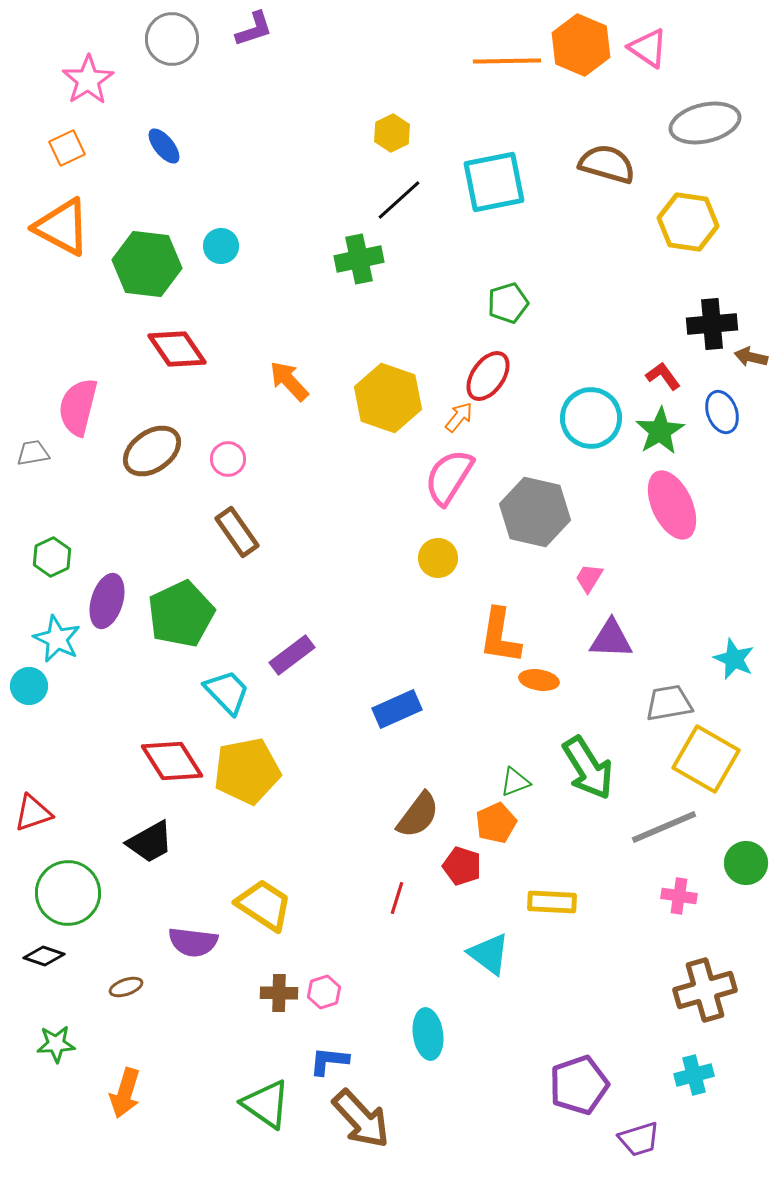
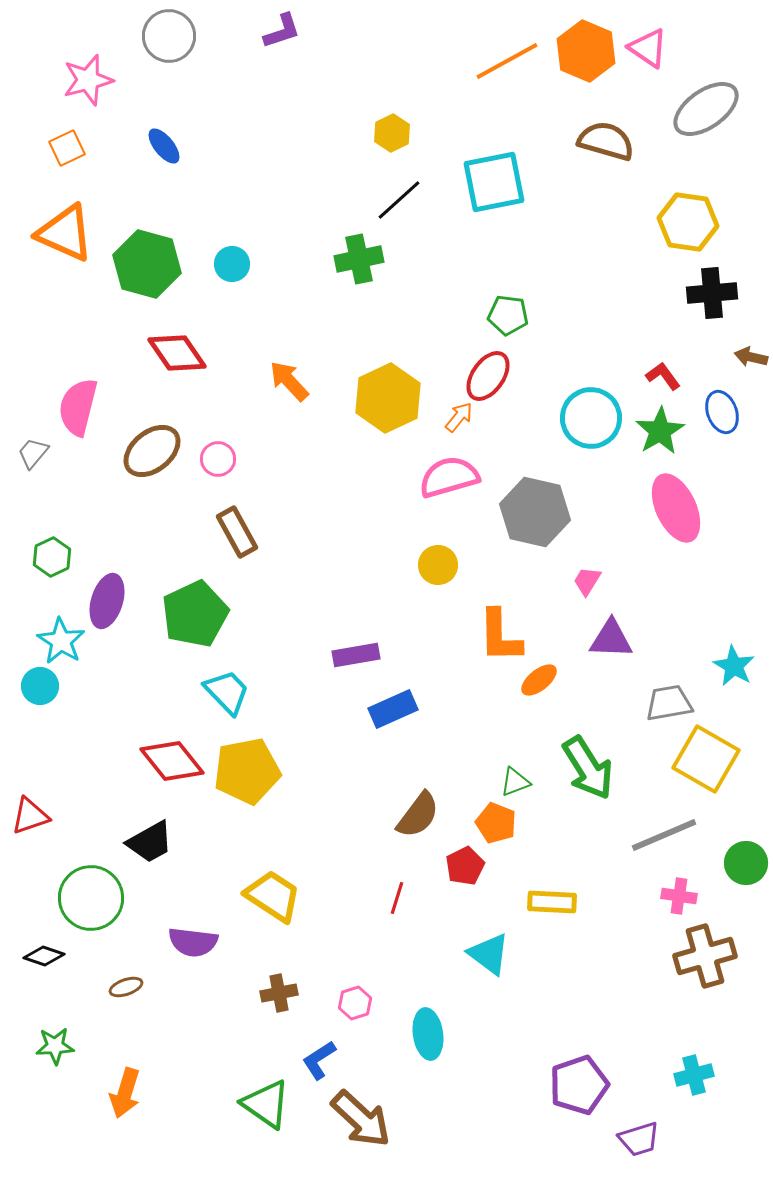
purple L-shape at (254, 29): moved 28 px right, 2 px down
gray circle at (172, 39): moved 3 px left, 3 px up
orange hexagon at (581, 45): moved 5 px right, 6 px down
orange line at (507, 61): rotated 28 degrees counterclockwise
pink star at (88, 80): rotated 18 degrees clockwise
gray ellipse at (705, 123): moved 1 px right, 14 px up; rotated 22 degrees counterclockwise
brown semicircle at (607, 164): moved 1 px left, 23 px up
orange triangle at (62, 227): moved 3 px right, 6 px down; rotated 4 degrees counterclockwise
cyan circle at (221, 246): moved 11 px right, 18 px down
green hexagon at (147, 264): rotated 8 degrees clockwise
green pentagon at (508, 303): moved 12 px down; rotated 24 degrees clockwise
black cross at (712, 324): moved 31 px up
red diamond at (177, 349): moved 4 px down
yellow hexagon at (388, 398): rotated 16 degrees clockwise
brown ellipse at (152, 451): rotated 4 degrees counterclockwise
gray trapezoid at (33, 453): rotated 40 degrees counterclockwise
pink circle at (228, 459): moved 10 px left
pink semicircle at (449, 477): rotated 42 degrees clockwise
pink ellipse at (672, 505): moved 4 px right, 3 px down
brown rectangle at (237, 532): rotated 6 degrees clockwise
yellow circle at (438, 558): moved 7 px down
pink trapezoid at (589, 578): moved 2 px left, 3 px down
green pentagon at (181, 614): moved 14 px right
orange L-shape at (500, 636): rotated 10 degrees counterclockwise
cyan star at (57, 639): moved 4 px right, 2 px down; rotated 6 degrees clockwise
purple rectangle at (292, 655): moved 64 px right; rotated 27 degrees clockwise
cyan star at (734, 659): moved 7 px down; rotated 6 degrees clockwise
orange ellipse at (539, 680): rotated 48 degrees counterclockwise
cyan circle at (29, 686): moved 11 px right
blue rectangle at (397, 709): moved 4 px left
red diamond at (172, 761): rotated 6 degrees counterclockwise
red triangle at (33, 813): moved 3 px left, 3 px down
orange pentagon at (496, 823): rotated 27 degrees counterclockwise
gray line at (664, 827): moved 8 px down
red pentagon at (462, 866): moved 3 px right; rotated 27 degrees clockwise
green circle at (68, 893): moved 23 px right, 5 px down
yellow trapezoid at (264, 905): moved 9 px right, 9 px up
brown cross at (705, 990): moved 34 px up
pink hexagon at (324, 992): moved 31 px right, 11 px down
brown cross at (279, 993): rotated 12 degrees counterclockwise
green star at (56, 1044): moved 1 px left, 2 px down
blue L-shape at (329, 1061): moved 10 px left, 1 px up; rotated 39 degrees counterclockwise
brown arrow at (361, 1119): rotated 4 degrees counterclockwise
